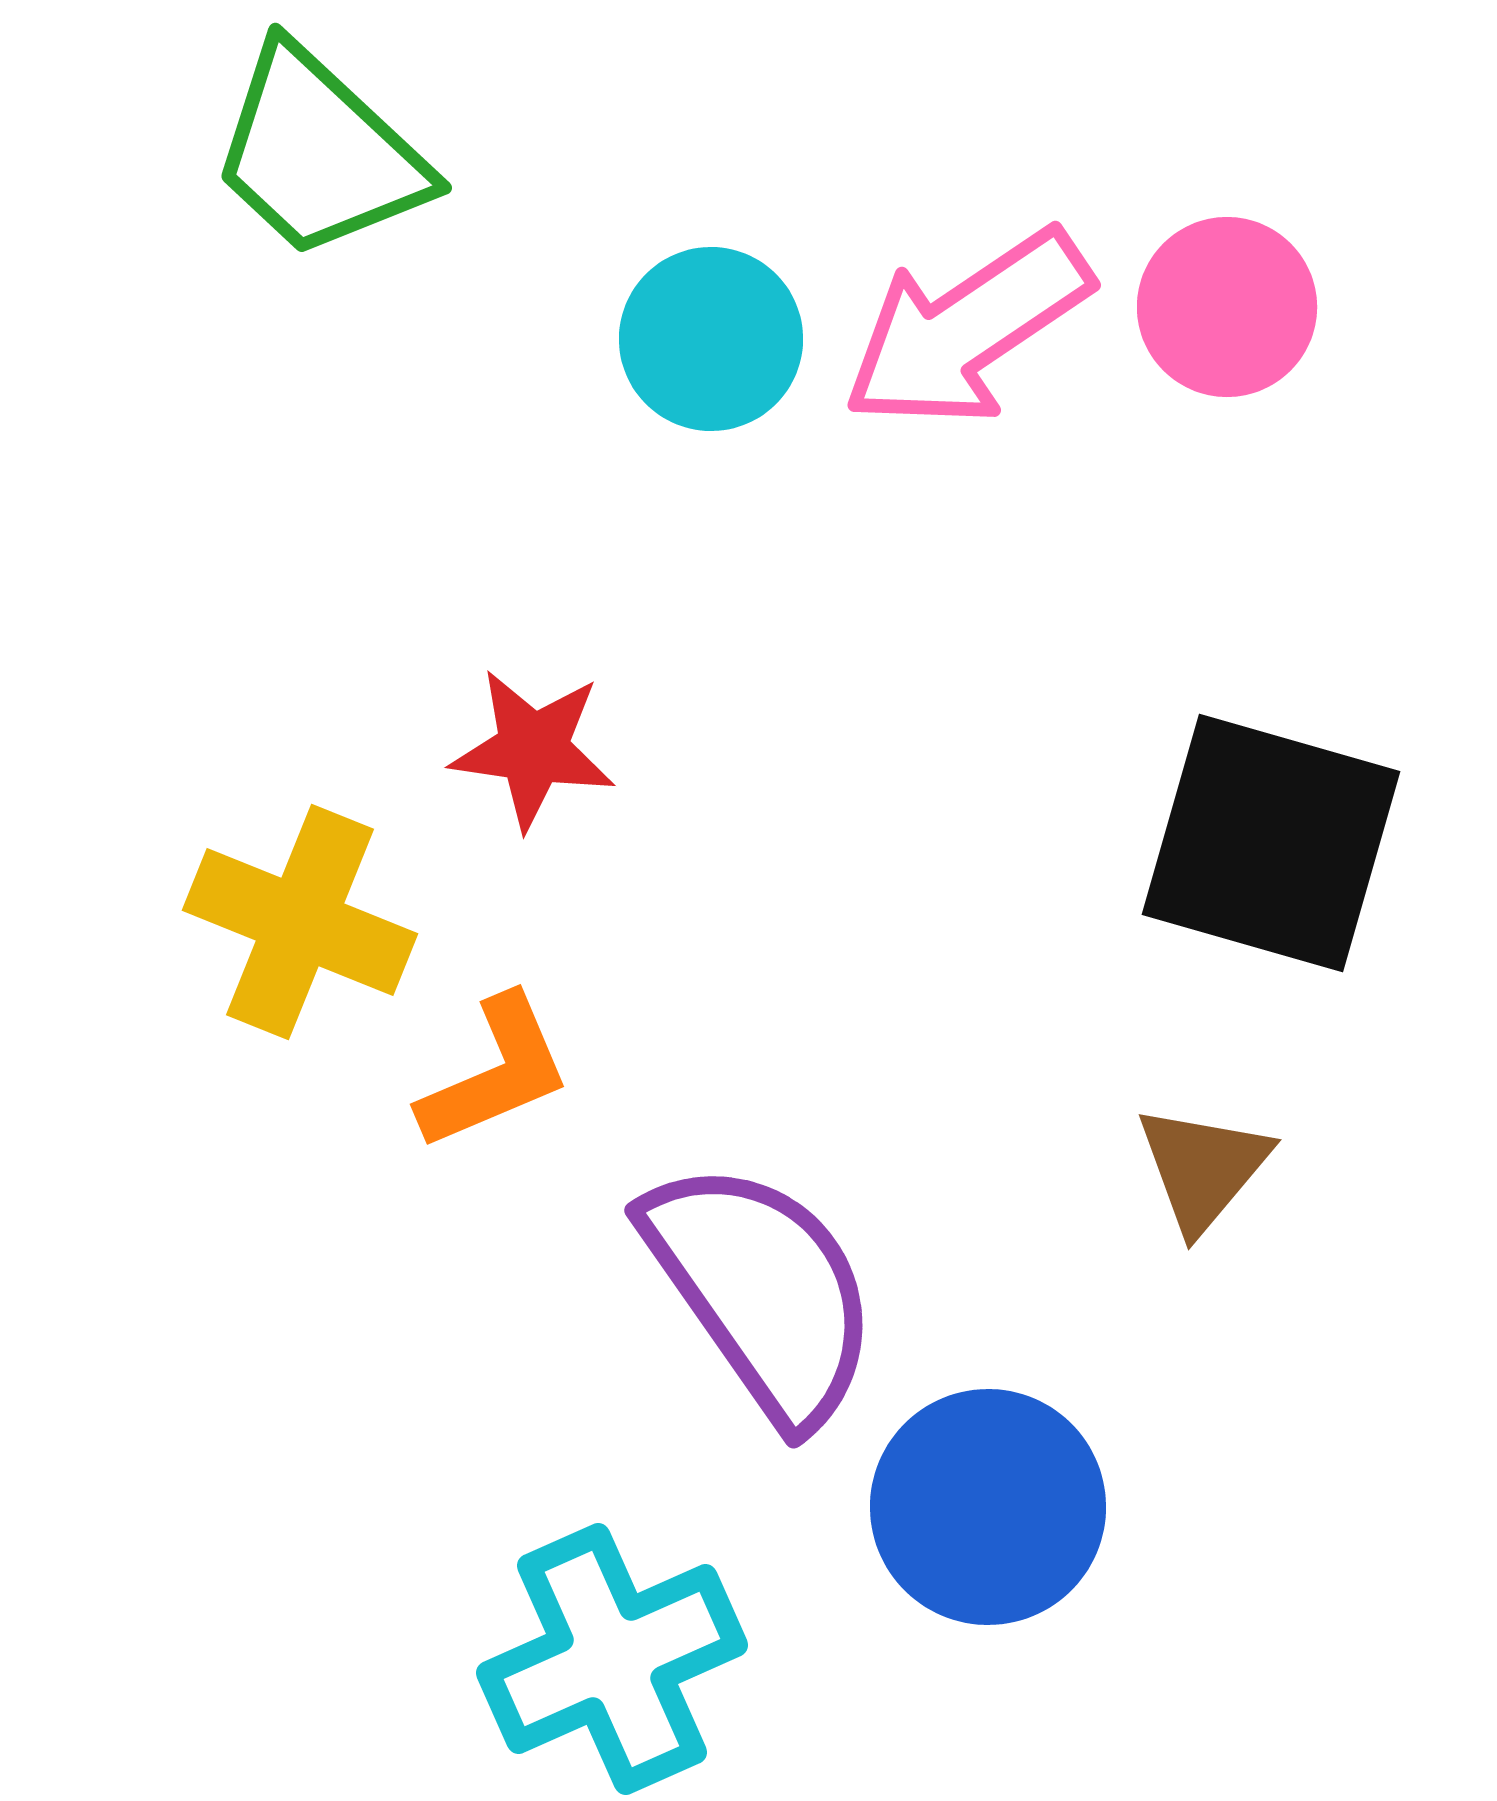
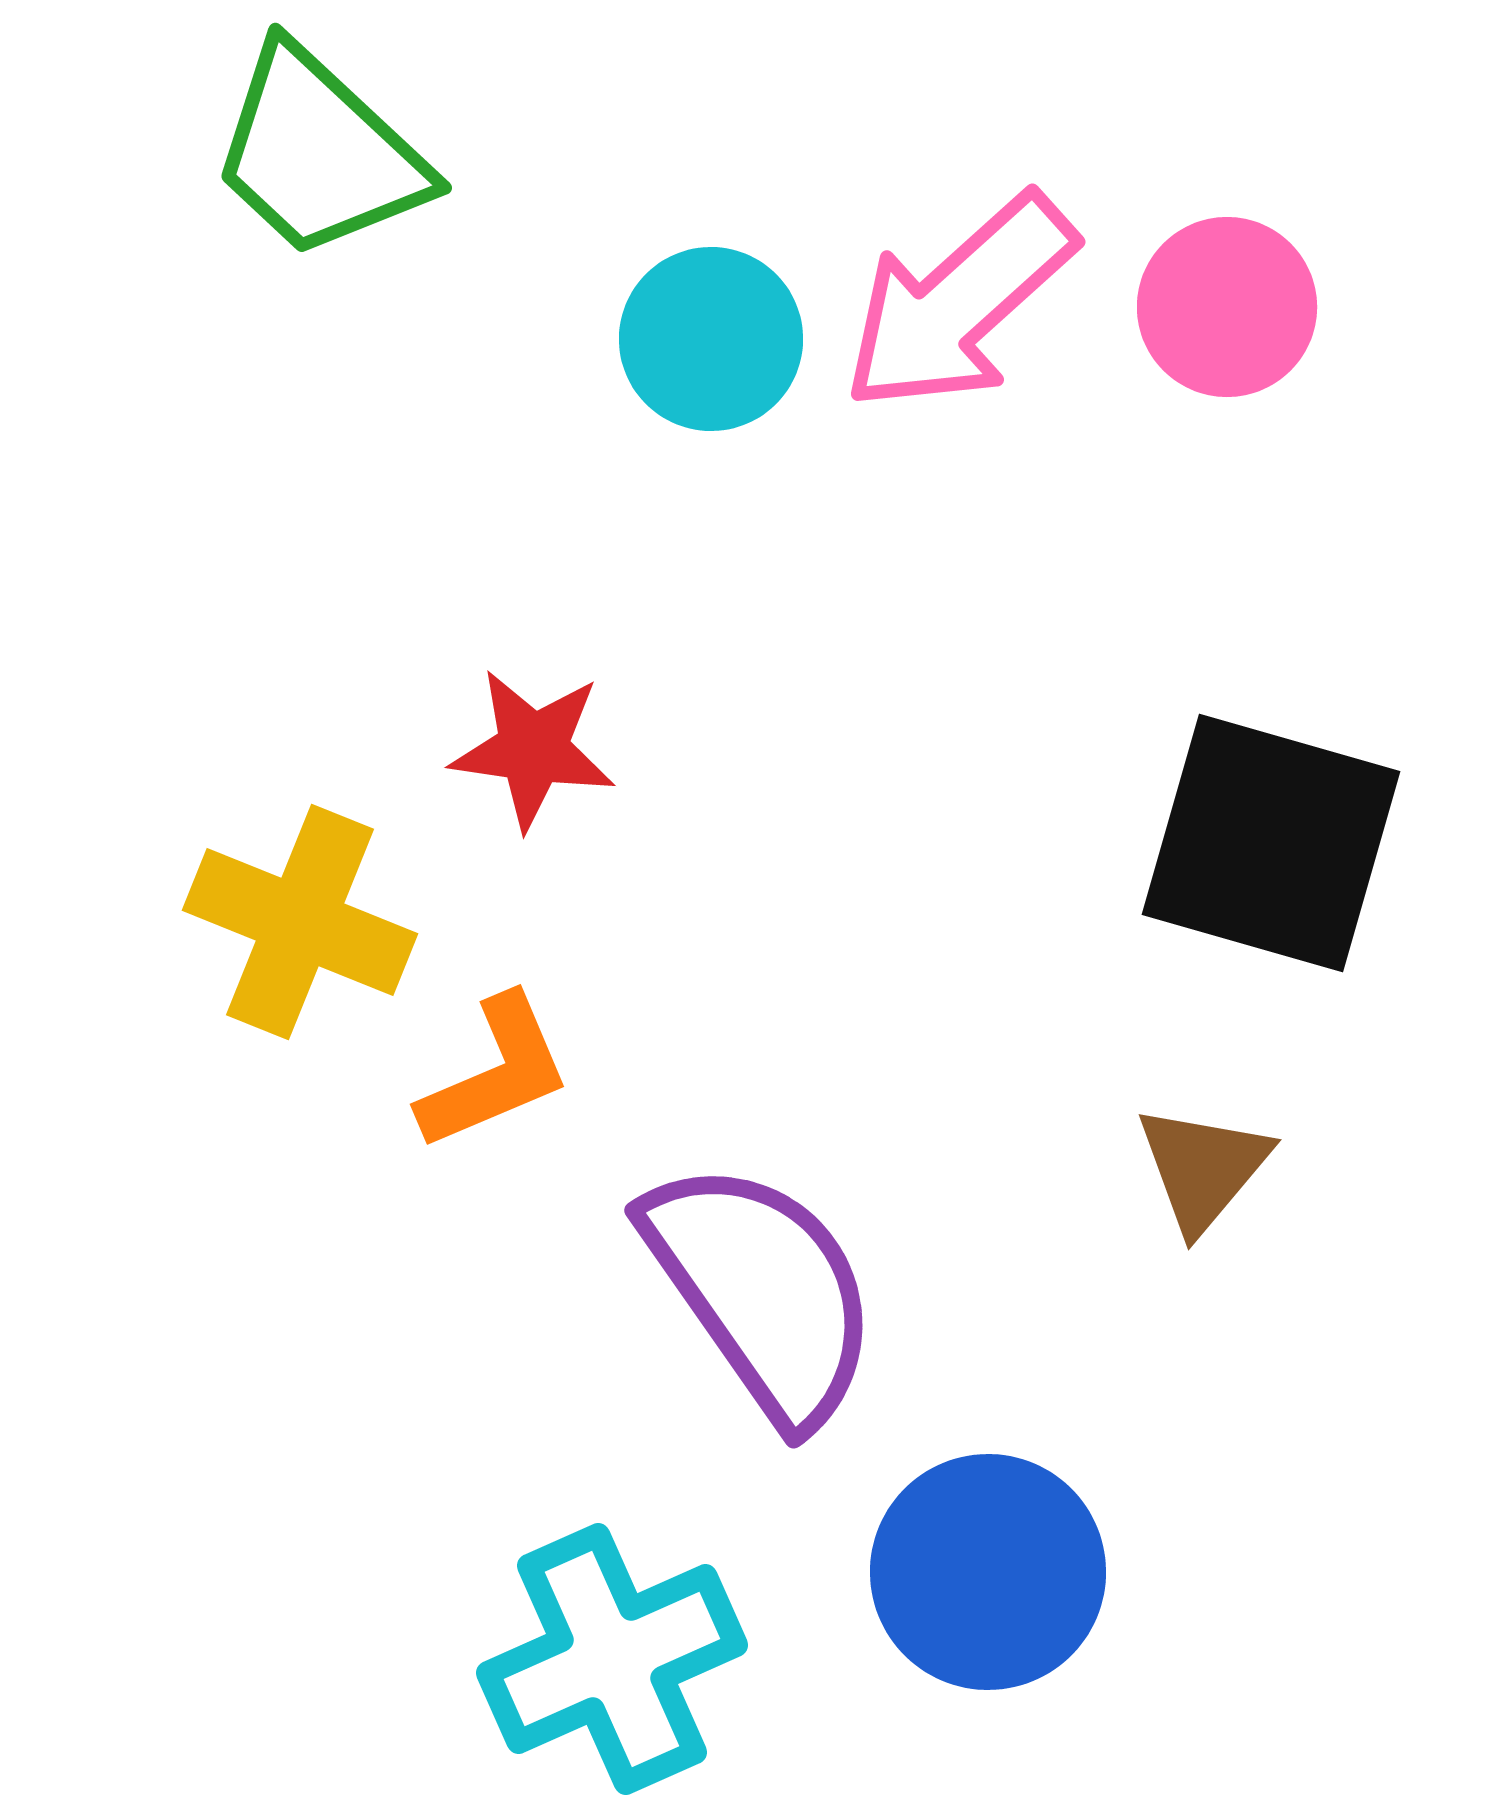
pink arrow: moved 8 px left, 26 px up; rotated 8 degrees counterclockwise
blue circle: moved 65 px down
